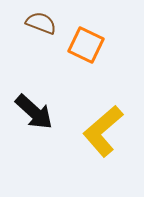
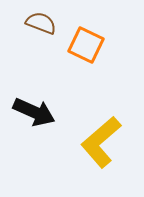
black arrow: rotated 18 degrees counterclockwise
yellow L-shape: moved 2 px left, 11 px down
